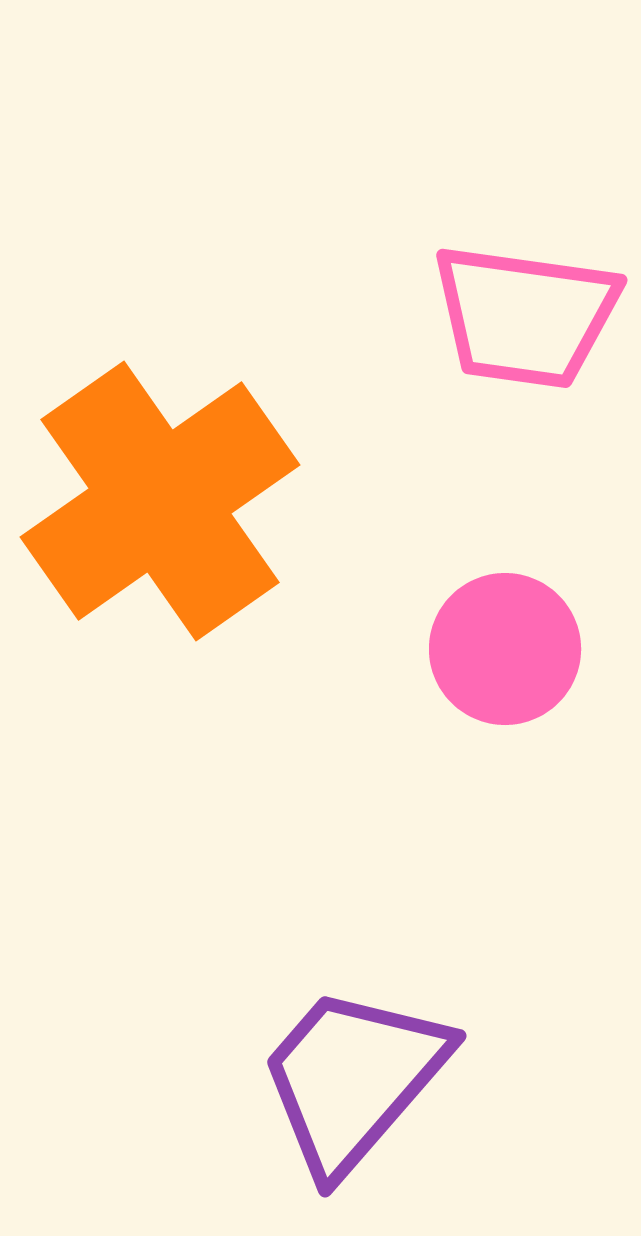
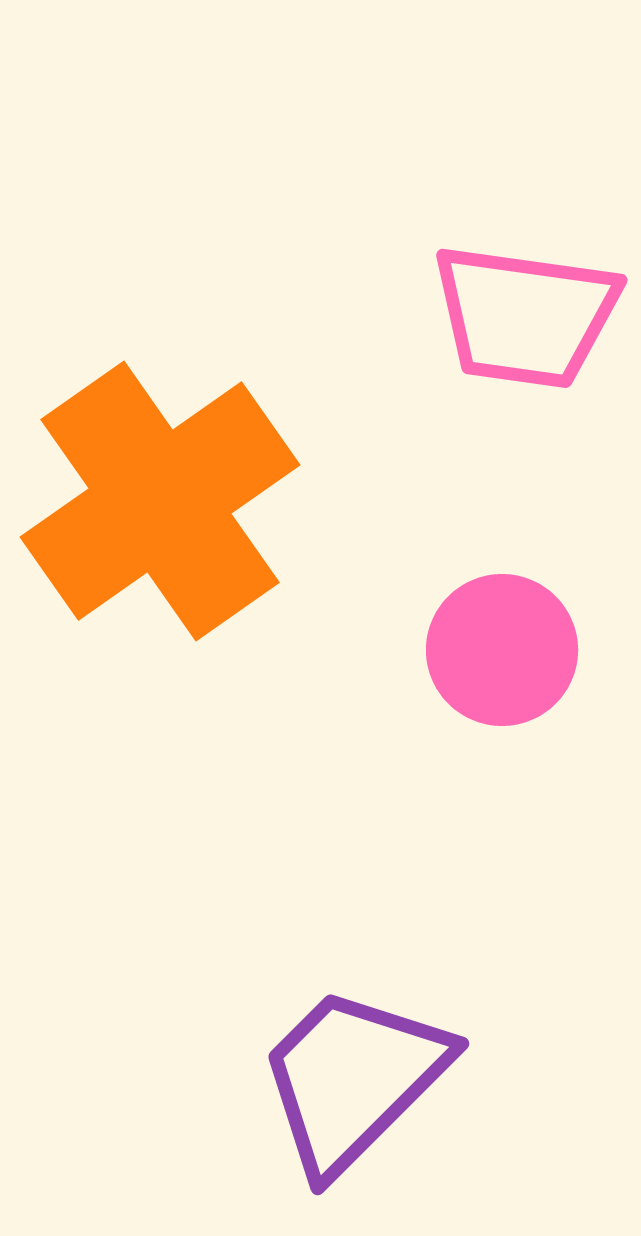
pink circle: moved 3 px left, 1 px down
purple trapezoid: rotated 4 degrees clockwise
